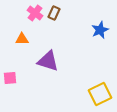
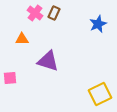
blue star: moved 2 px left, 6 px up
